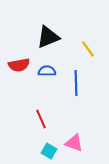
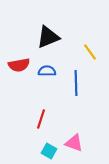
yellow line: moved 2 px right, 3 px down
red line: rotated 42 degrees clockwise
